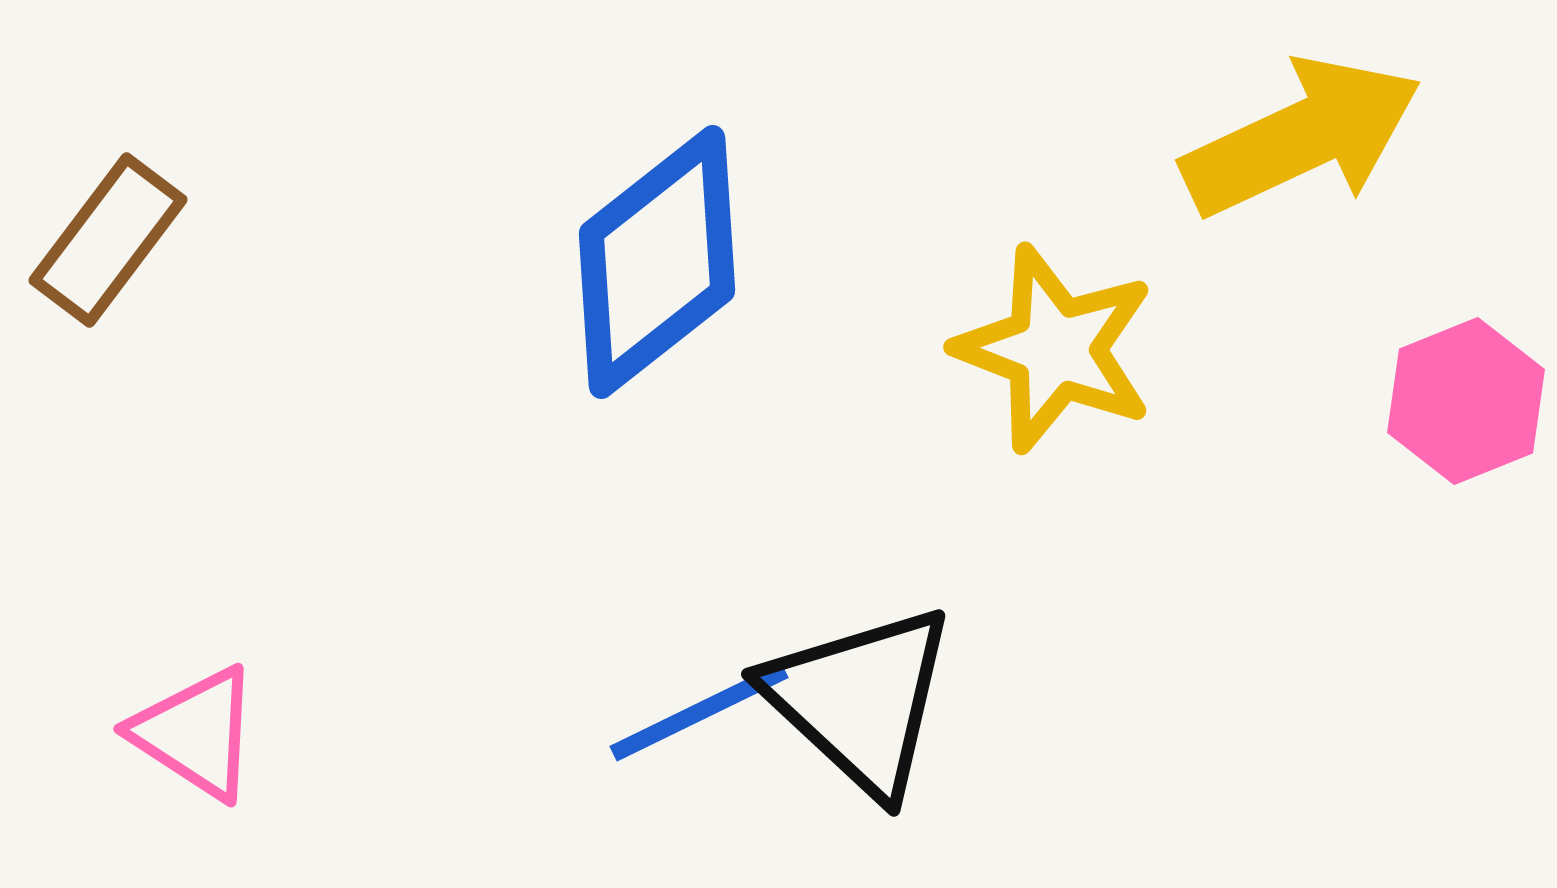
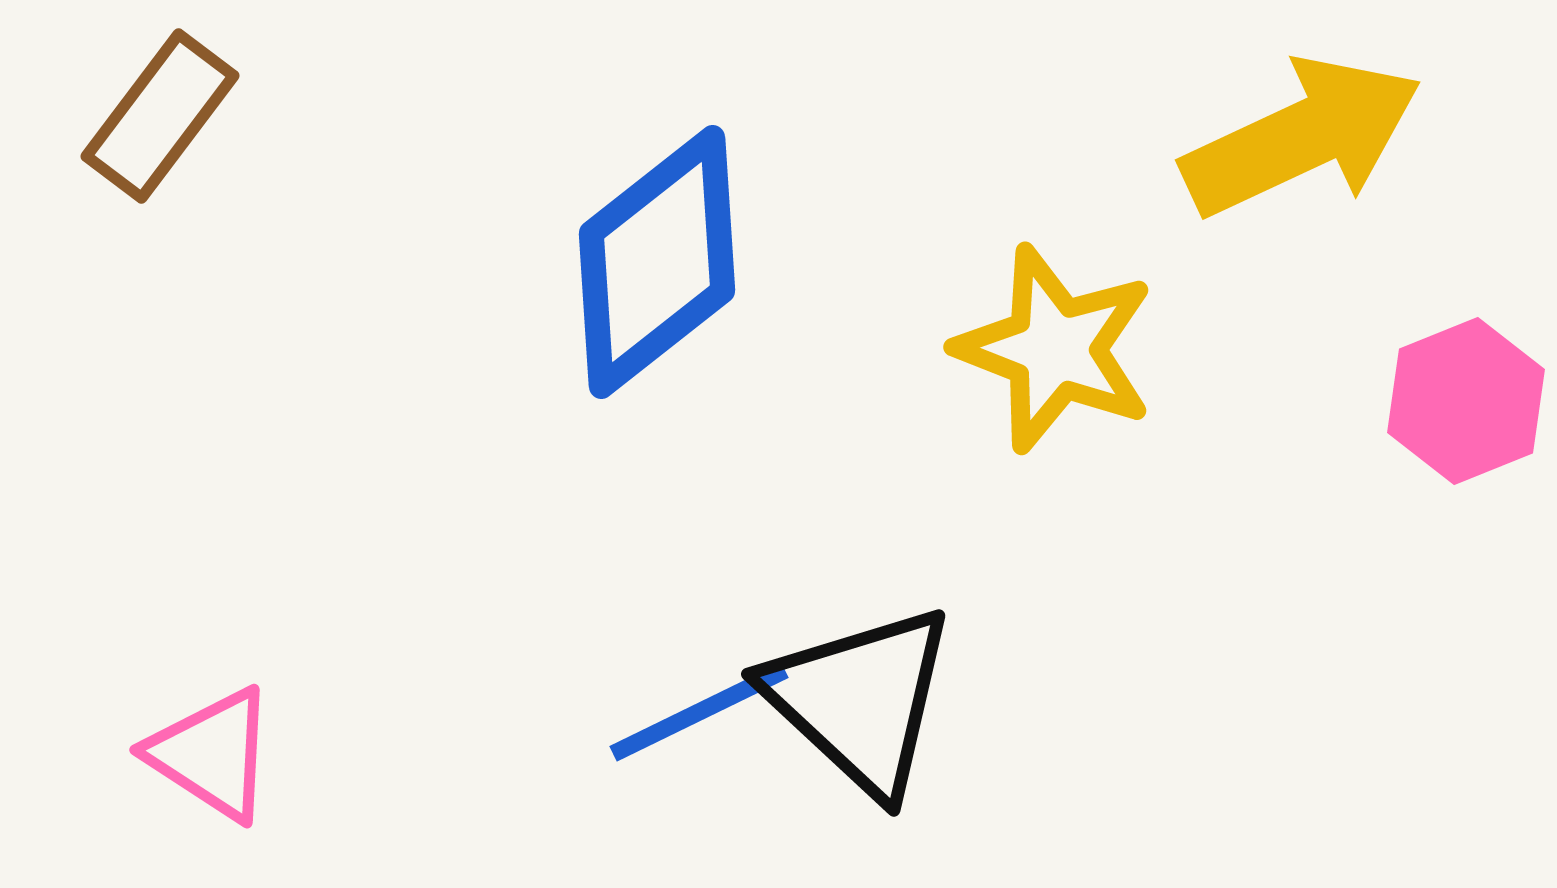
brown rectangle: moved 52 px right, 124 px up
pink triangle: moved 16 px right, 21 px down
